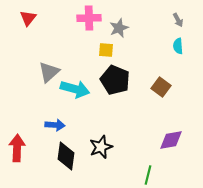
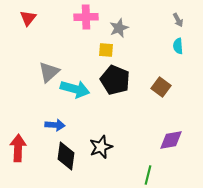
pink cross: moved 3 px left, 1 px up
red arrow: moved 1 px right
